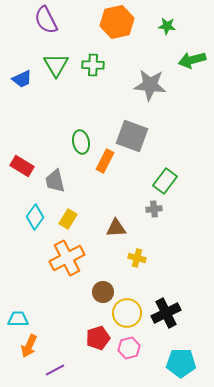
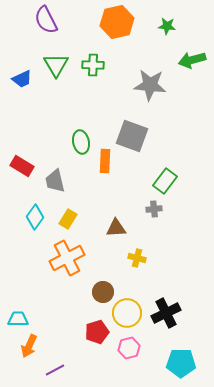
orange rectangle: rotated 25 degrees counterclockwise
red pentagon: moved 1 px left, 6 px up
